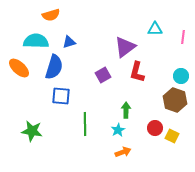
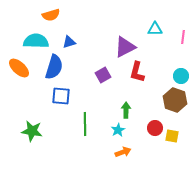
purple triangle: rotated 10 degrees clockwise
yellow square: rotated 16 degrees counterclockwise
